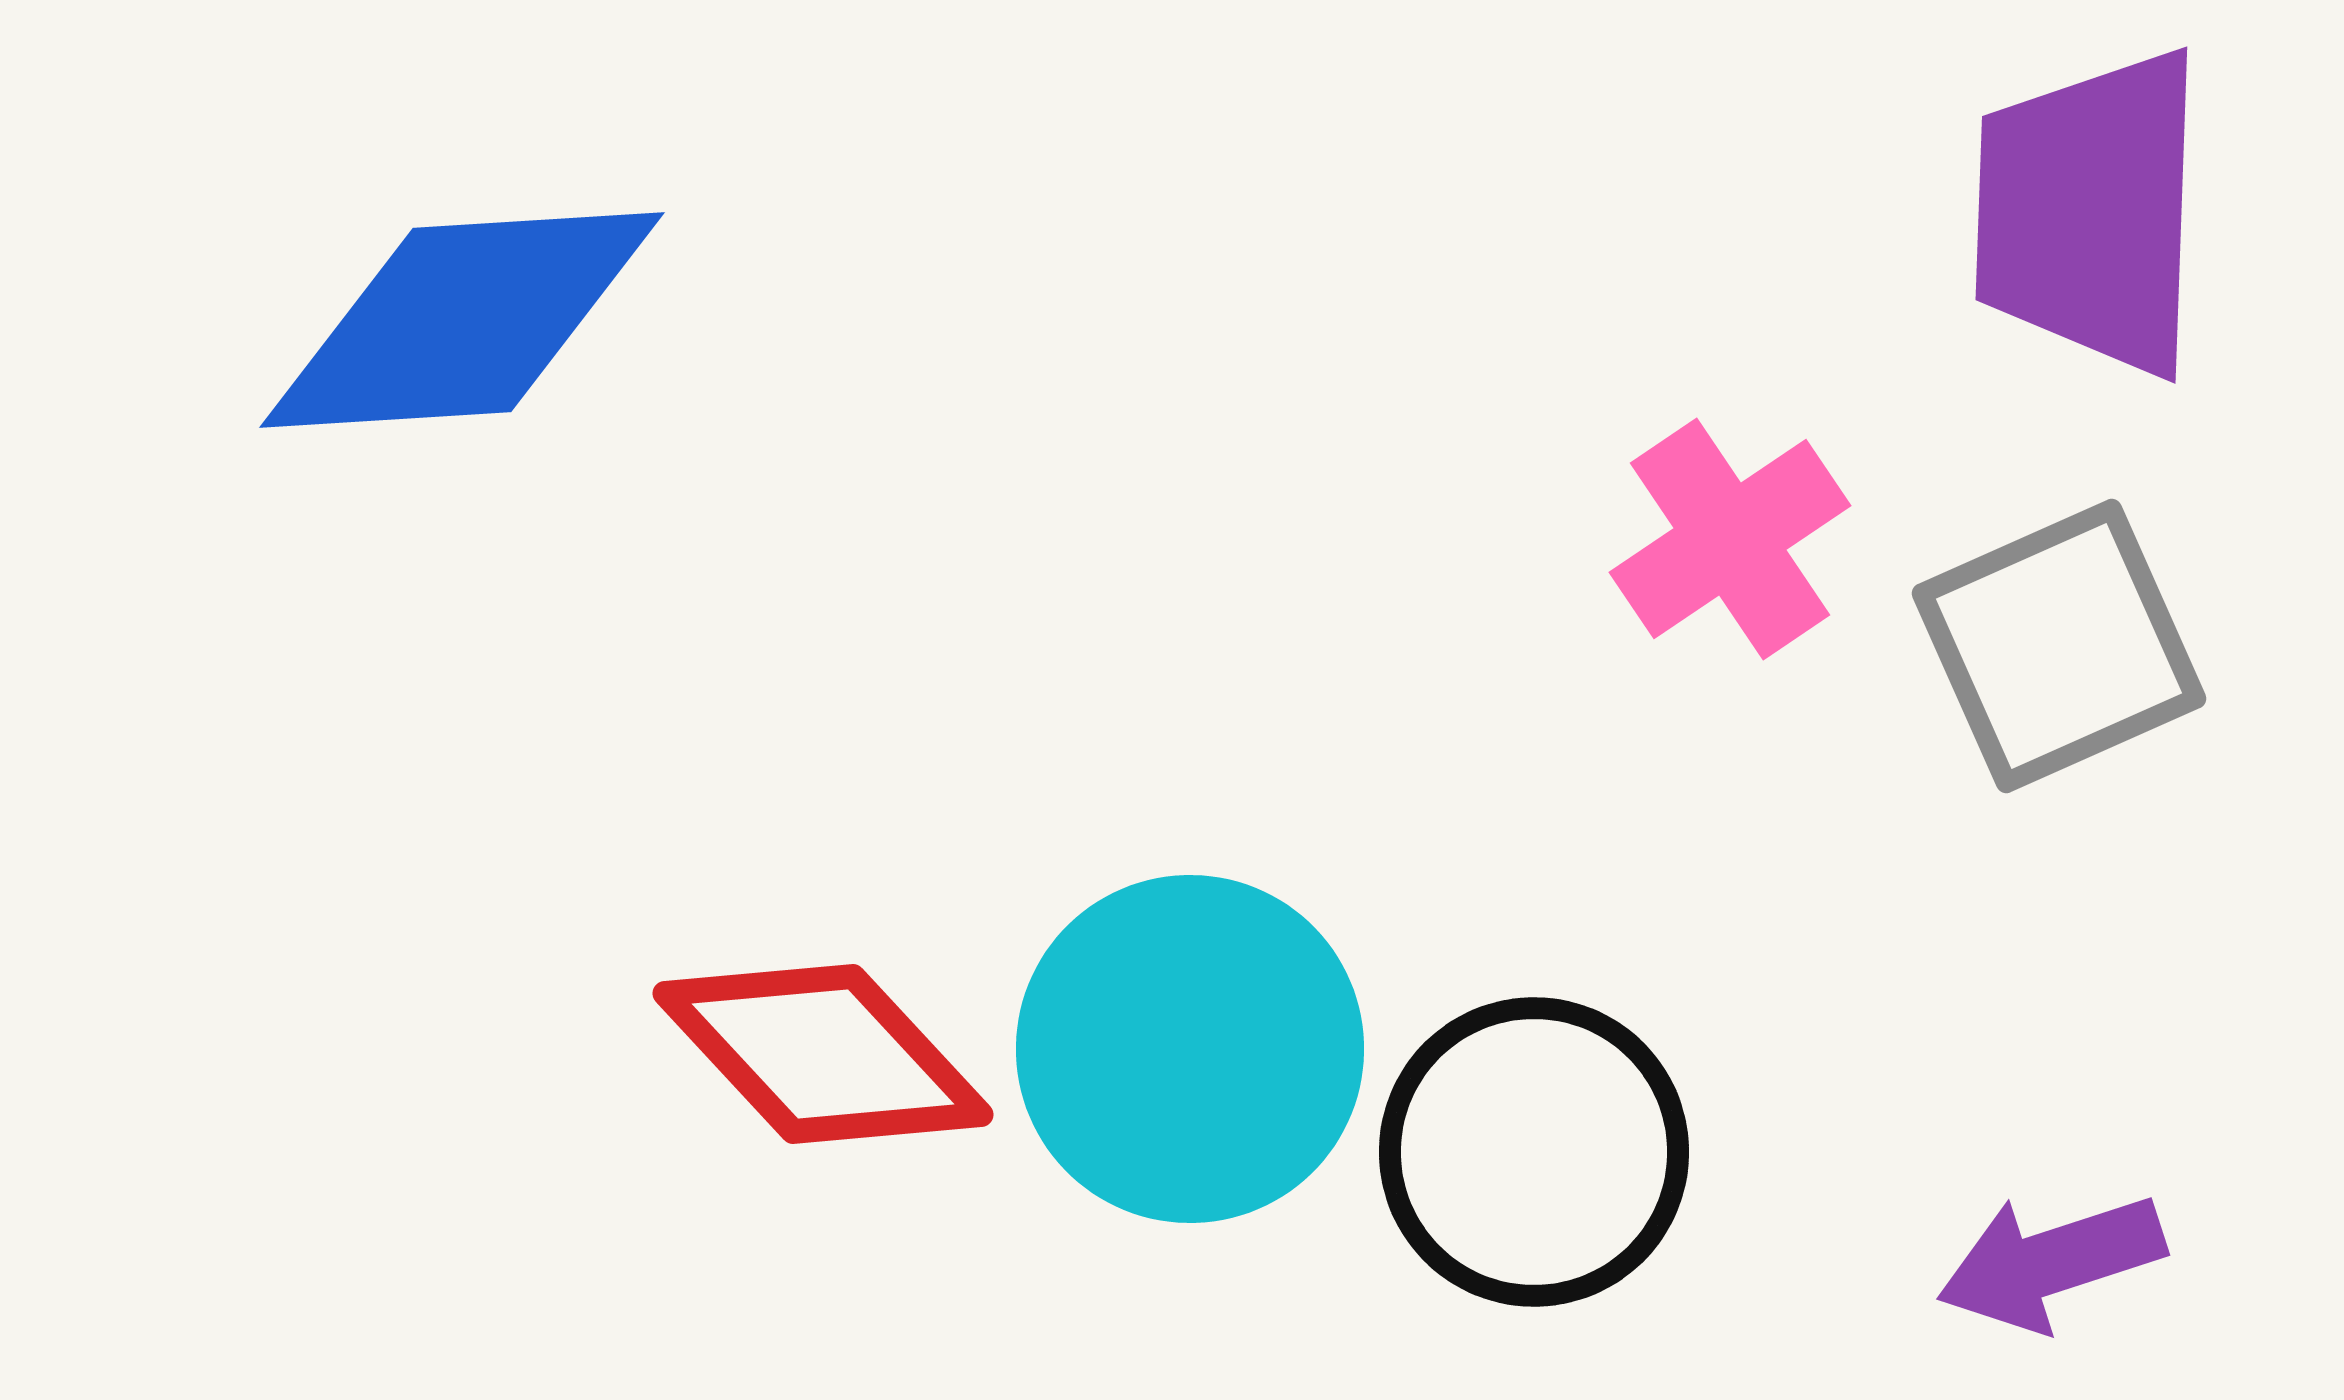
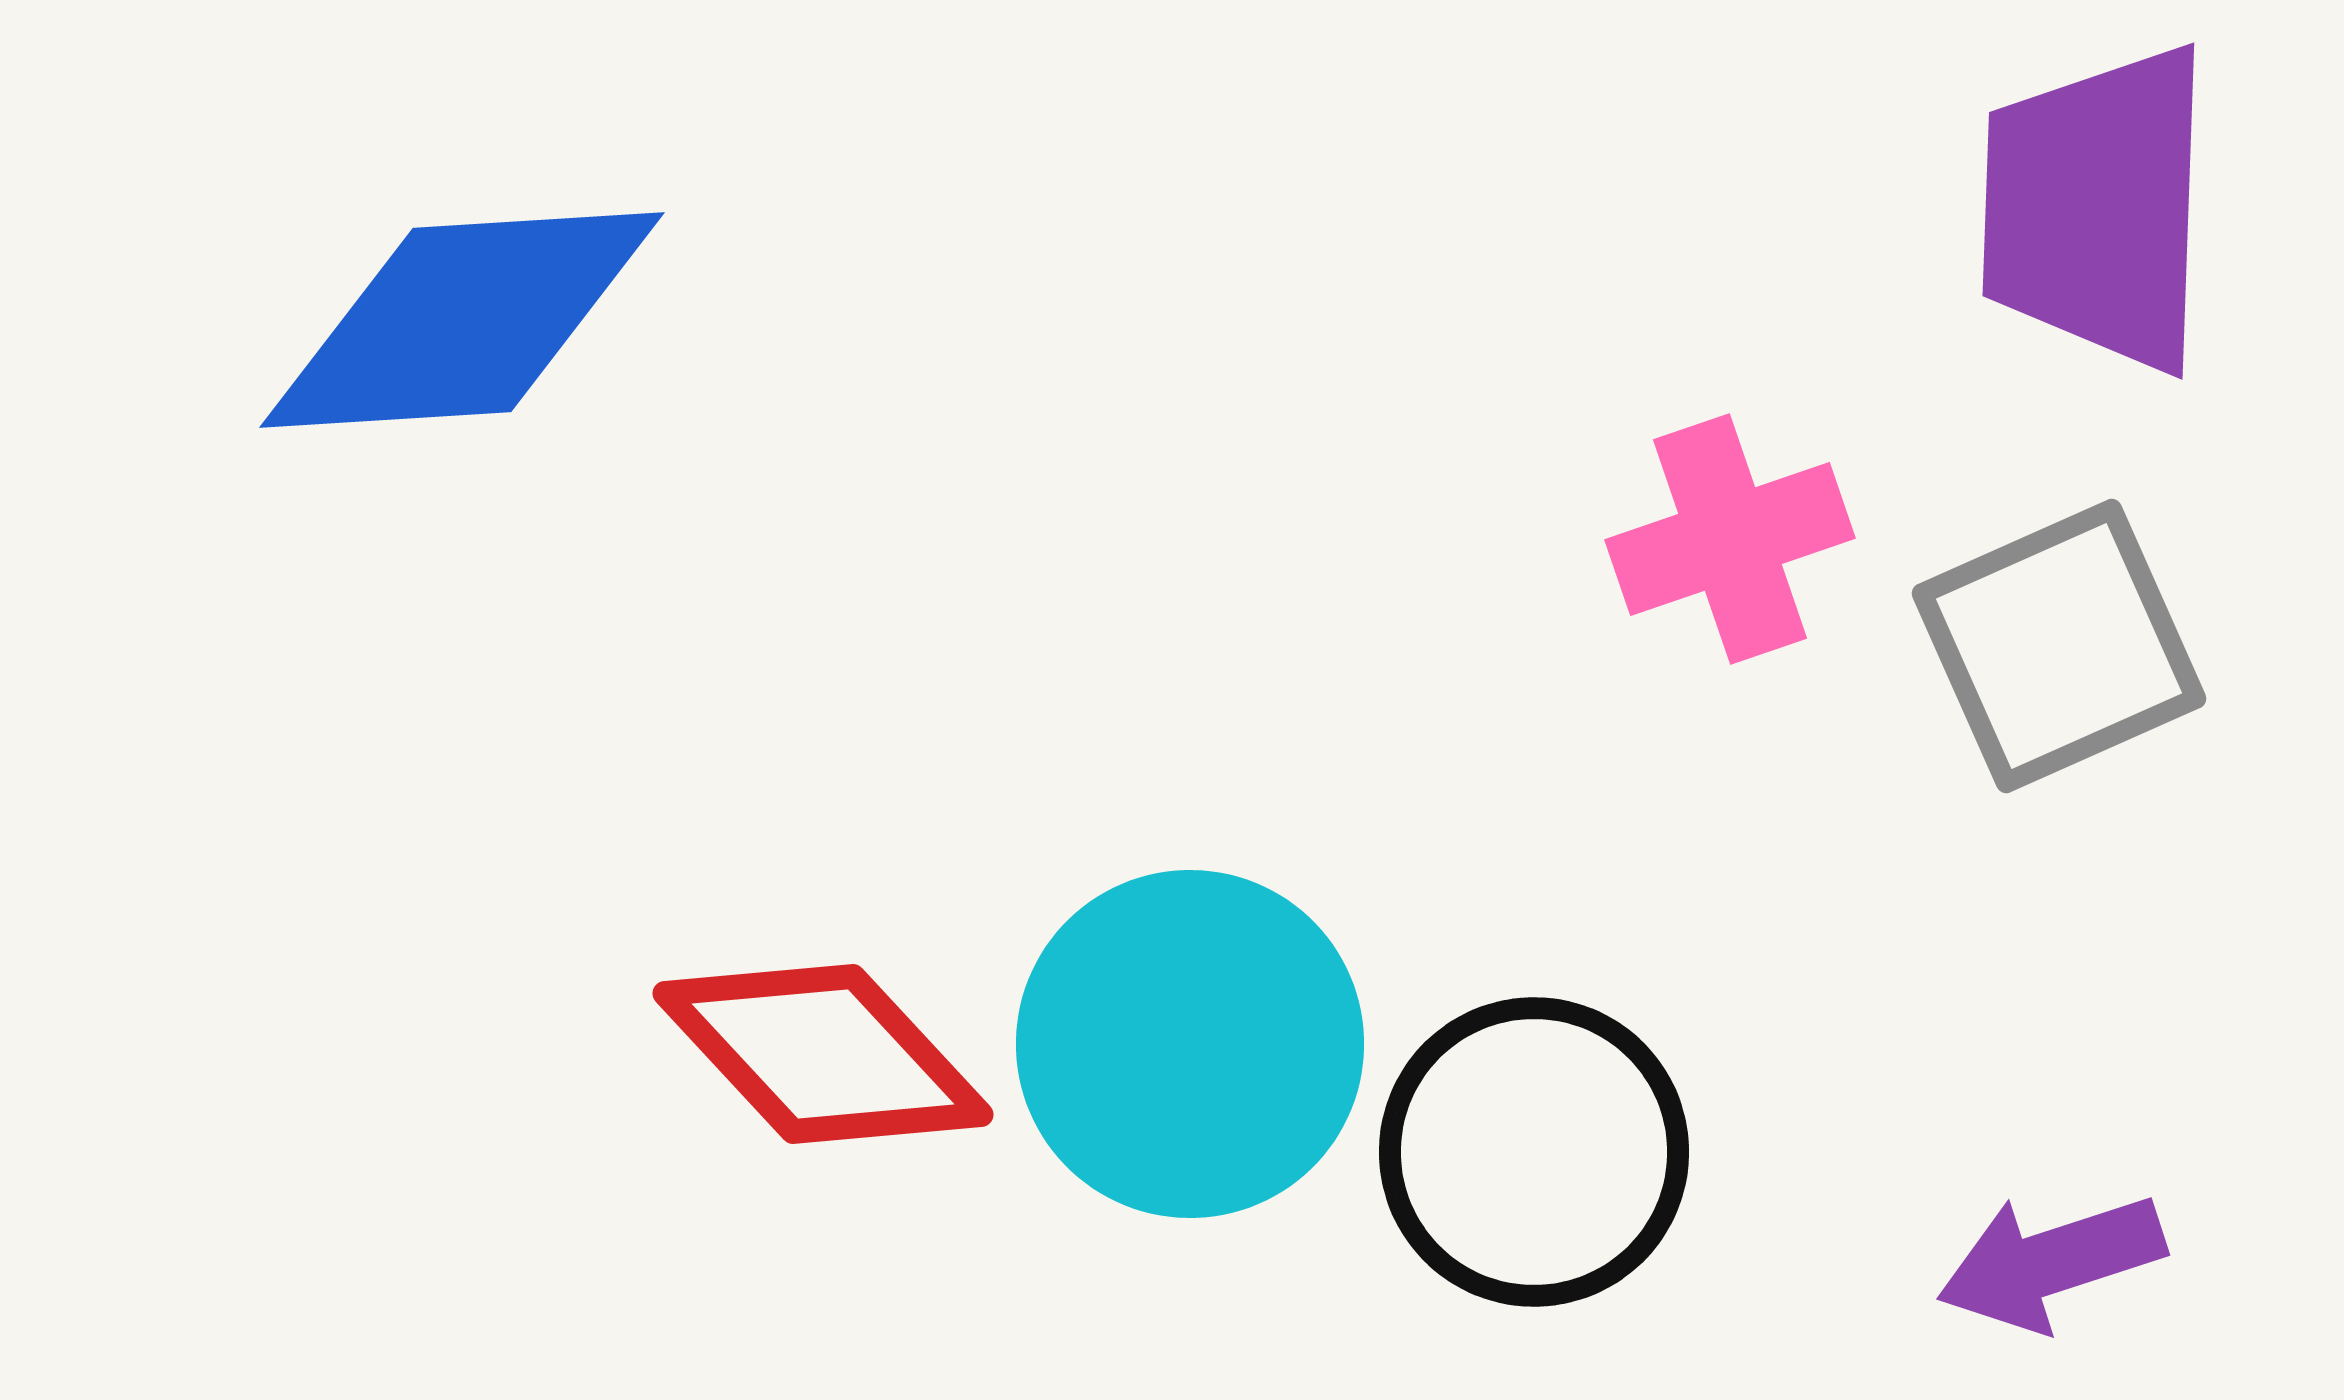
purple trapezoid: moved 7 px right, 4 px up
pink cross: rotated 15 degrees clockwise
cyan circle: moved 5 px up
